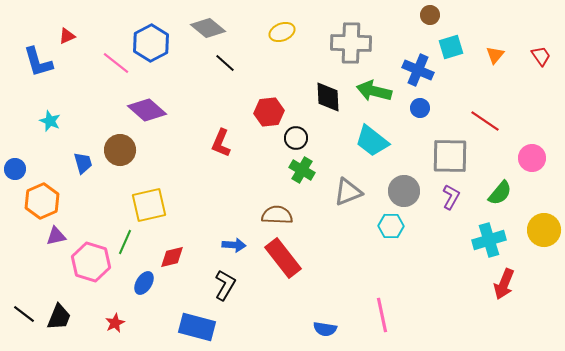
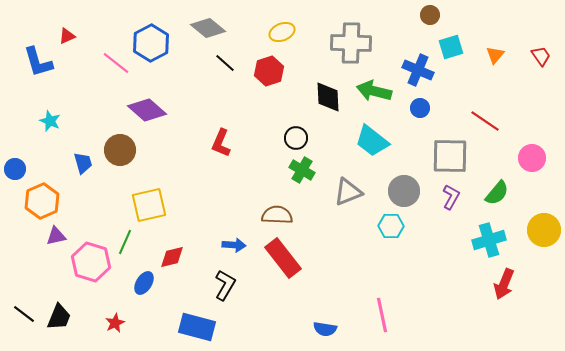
red hexagon at (269, 112): moved 41 px up; rotated 12 degrees counterclockwise
green semicircle at (500, 193): moved 3 px left
